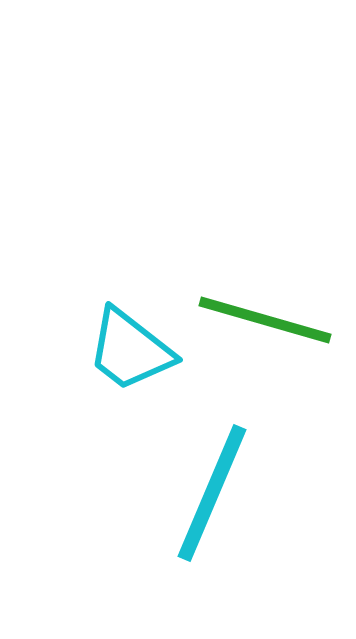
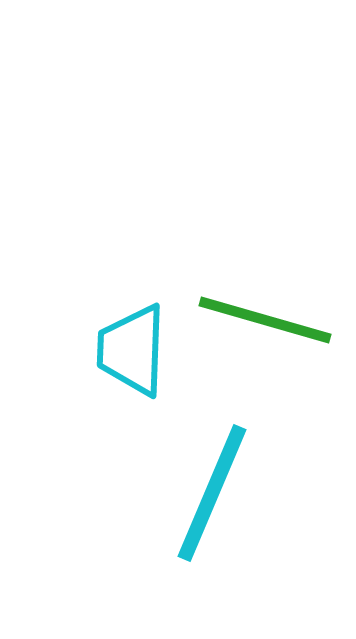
cyan trapezoid: moved 2 px right; rotated 54 degrees clockwise
